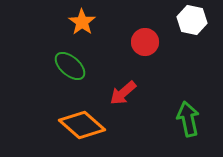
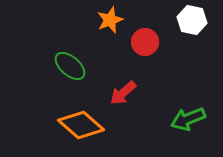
orange star: moved 28 px right, 2 px up; rotated 16 degrees clockwise
green arrow: rotated 100 degrees counterclockwise
orange diamond: moved 1 px left
